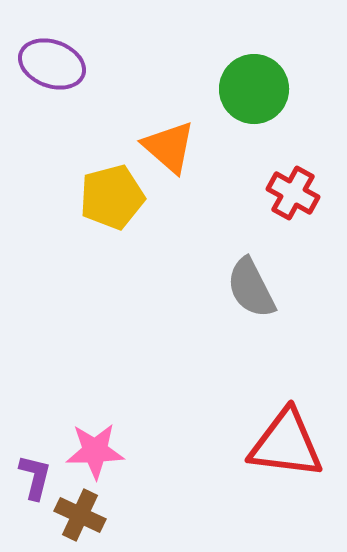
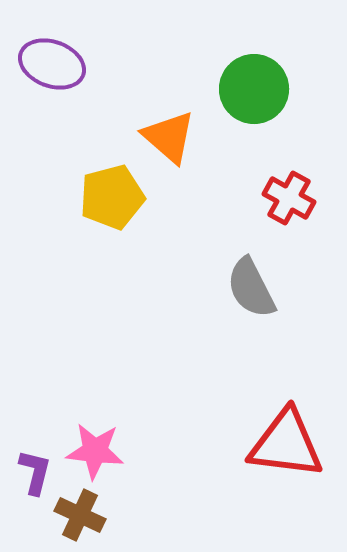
orange triangle: moved 10 px up
red cross: moved 4 px left, 5 px down
pink star: rotated 8 degrees clockwise
purple L-shape: moved 5 px up
